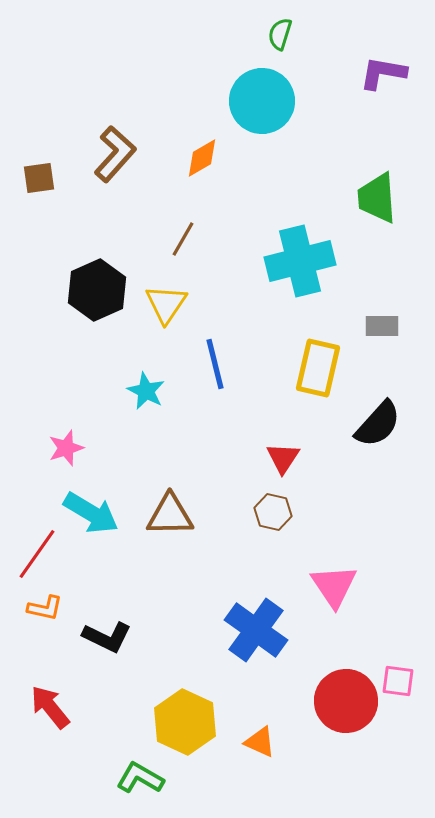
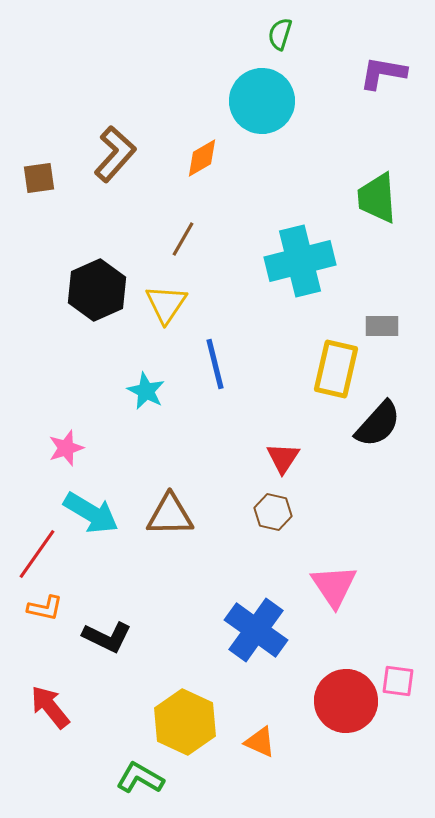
yellow rectangle: moved 18 px right, 1 px down
